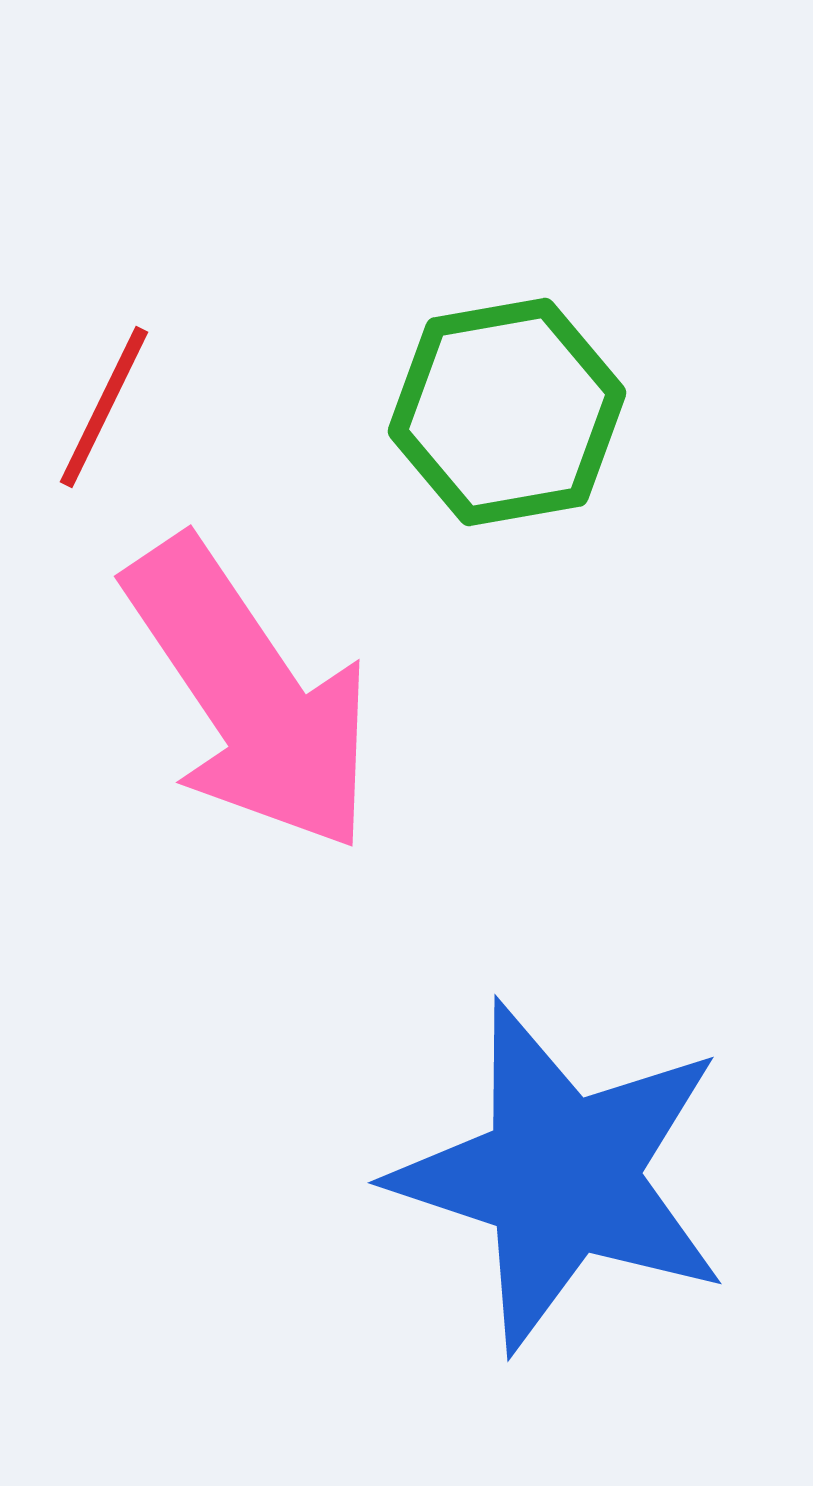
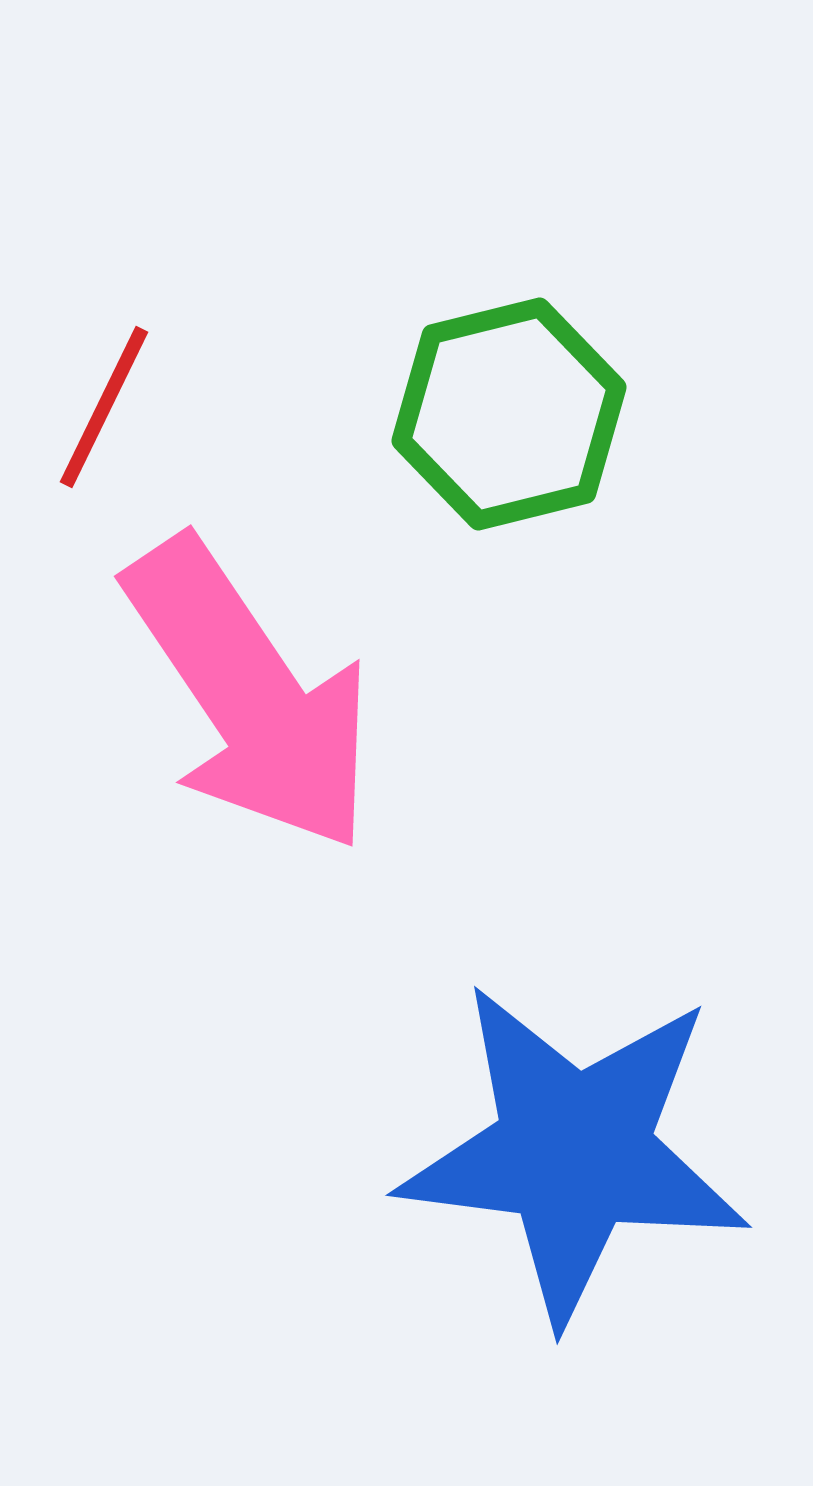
green hexagon: moved 2 px right, 2 px down; rotated 4 degrees counterclockwise
blue star: moved 13 px right, 24 px up; rotated 11 degrees counterclockwise
